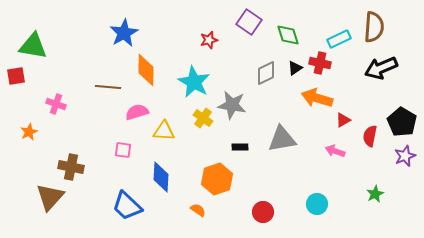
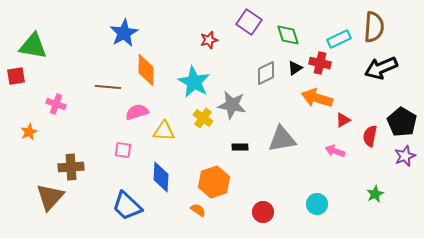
brown cross: rotated 15 degrees counterclockwise
orange hexagon: moved 3 px left, 3 px down
